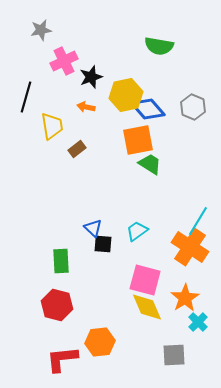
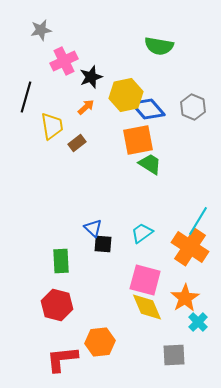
orange arrow: rotated 126 degrees clockwise
brown rectangle: moved 6 px up
cyan trapezoid: moved 5 px right, 2 px down
